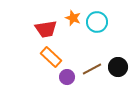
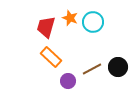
orange star: moved 3 px left
cyan circle: moved 4 px left
red trapezoid: moved 2 px up; rotated 115 degrees clockwise
purple circle: moved 1 px right, 4 px down
